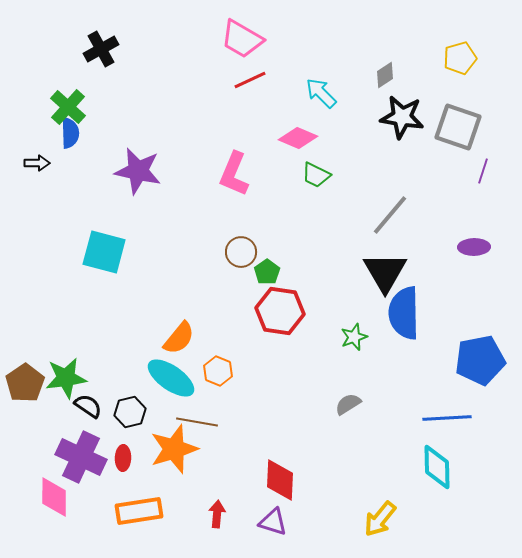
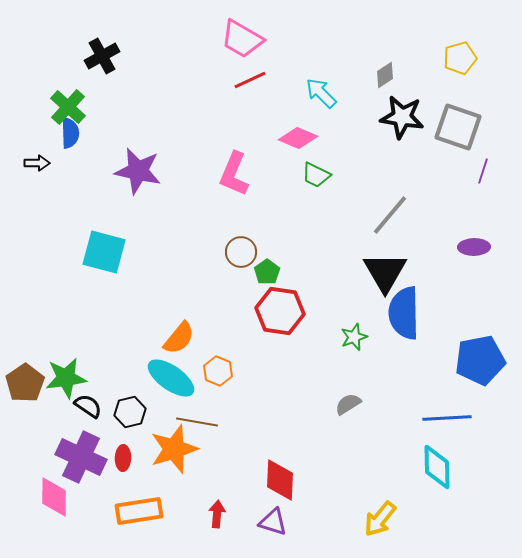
black cross at (101, 49): moved 1 px right, 7 px down
